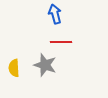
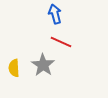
red line: rotated 25 degrees clockwise
gray star: moved 2 px left; rotated 15 degrees clockwise
